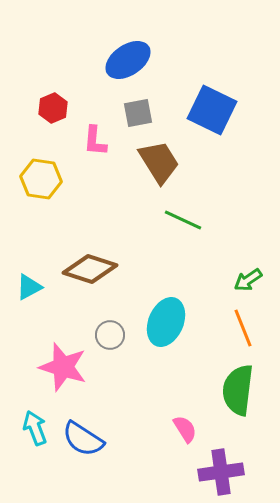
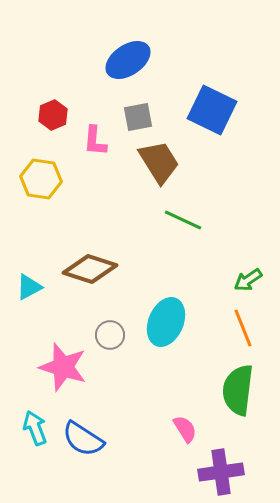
red hexagon: moved 7 px down
gray square: moved 4 px down
